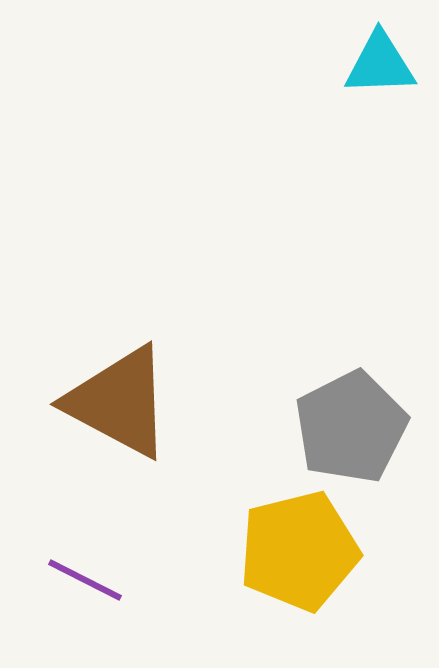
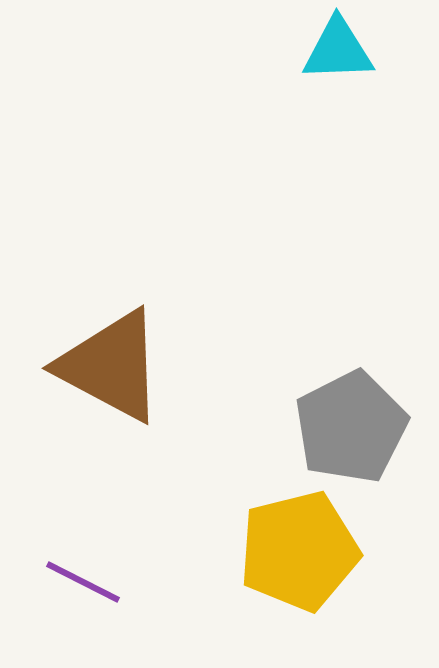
cyan triangle: moved 42 px left, 14 px up
brown triangle: moved 8 px left, 36 px up
purple line: moved 2 px left, 2 px down
